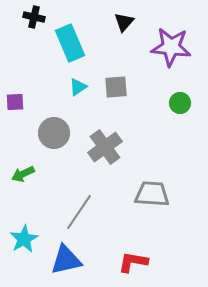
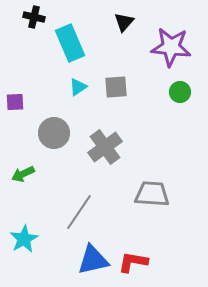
green circle: moved 11 px up
blue triangle: moved 27 px right
